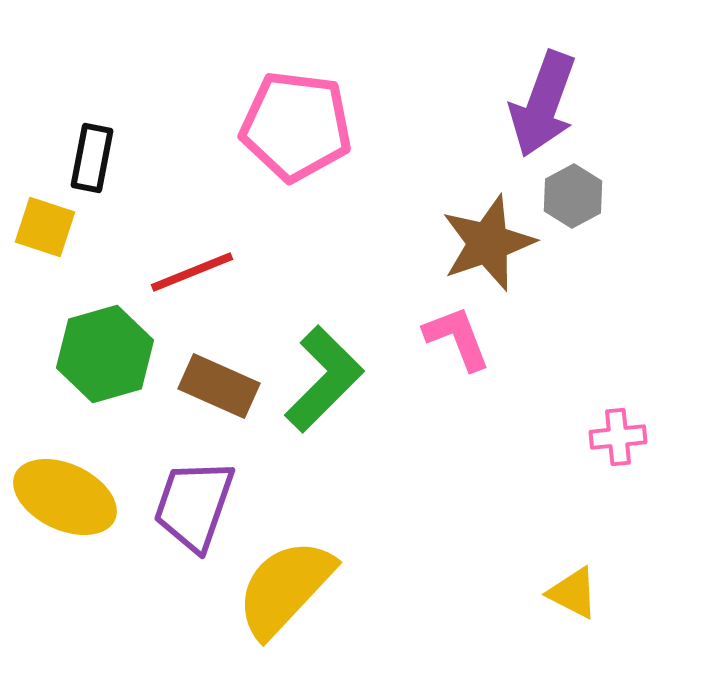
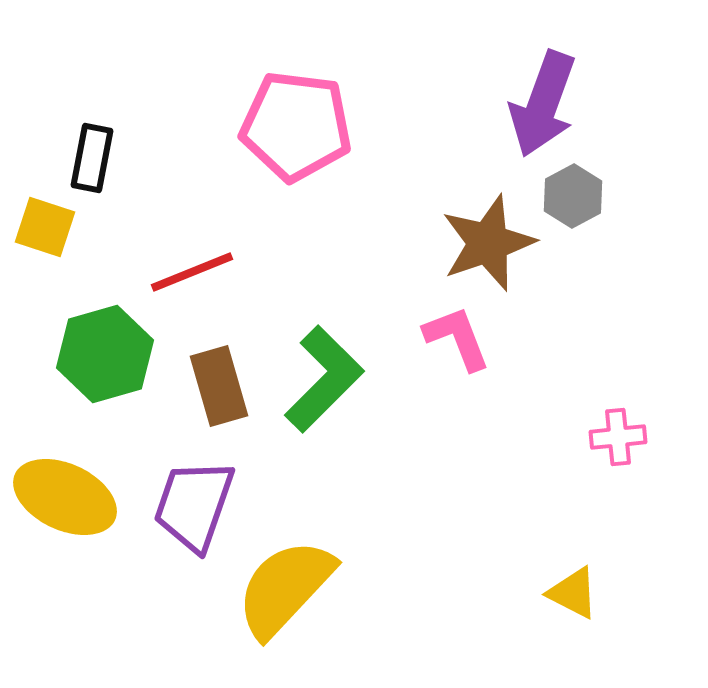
brown rectangle: rotated 50 degrees clockwise
